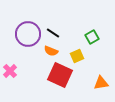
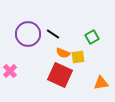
black line: moved 1 px down
orange semicircle: moved 12 px right, 2 px down
yellow square: moved 1 px right, 1 px down; rotated 16 degrees clockwise
